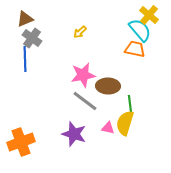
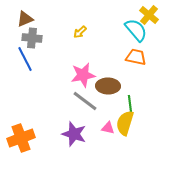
cyan semicircle: moved 4 px left
gray cross: rotated 30 degrees counterclockwise
orange trapezoid: moved 1 px right, 8 px down
blue line: rotated 25 degrees counterclockwise
orange cross: moved 4 px up
